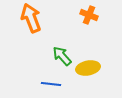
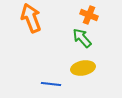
green arrow: moved 20 px right, 18 px up
yellow ellipse: moved 5 px left
